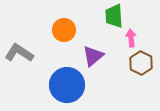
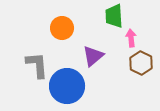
orange circle: moved 2 px left, 2 px up
gray L-shape: moved 18 px right, 12 px down; rotated 52 degrees clockwise
blue circle: moved 1 px down
